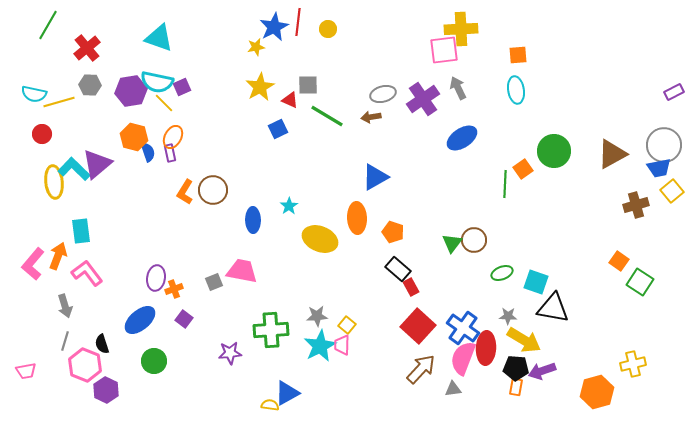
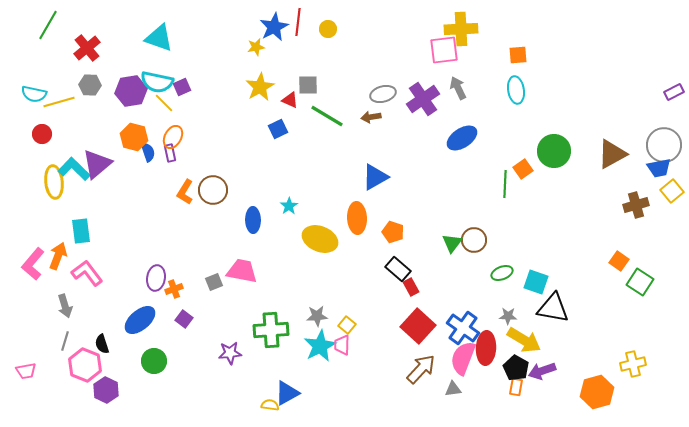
black pentagon at (516, 368): rotated 25 degrees clockwise
